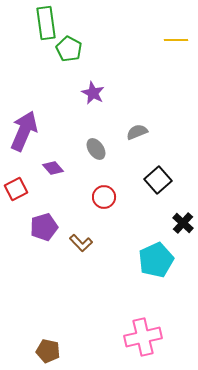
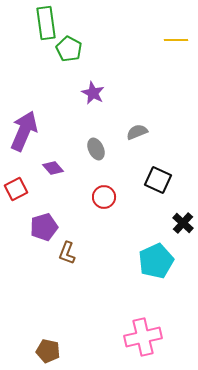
gray ellipse: rotated 10 degrees clockwise
black square: rotated 24 degrees counterclockwise
brown L-shape: moved 14 px left, 10 px down; rotated 65 degrees clockwise
cyan pentagon: moved 1 px down
